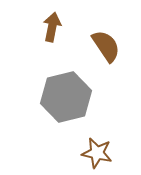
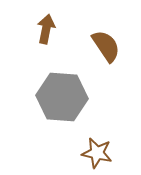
brown arrow: moved 6 px left, 2 px down
gray hexagon: moved 4 px left; rotated 18 degrees clockwise
